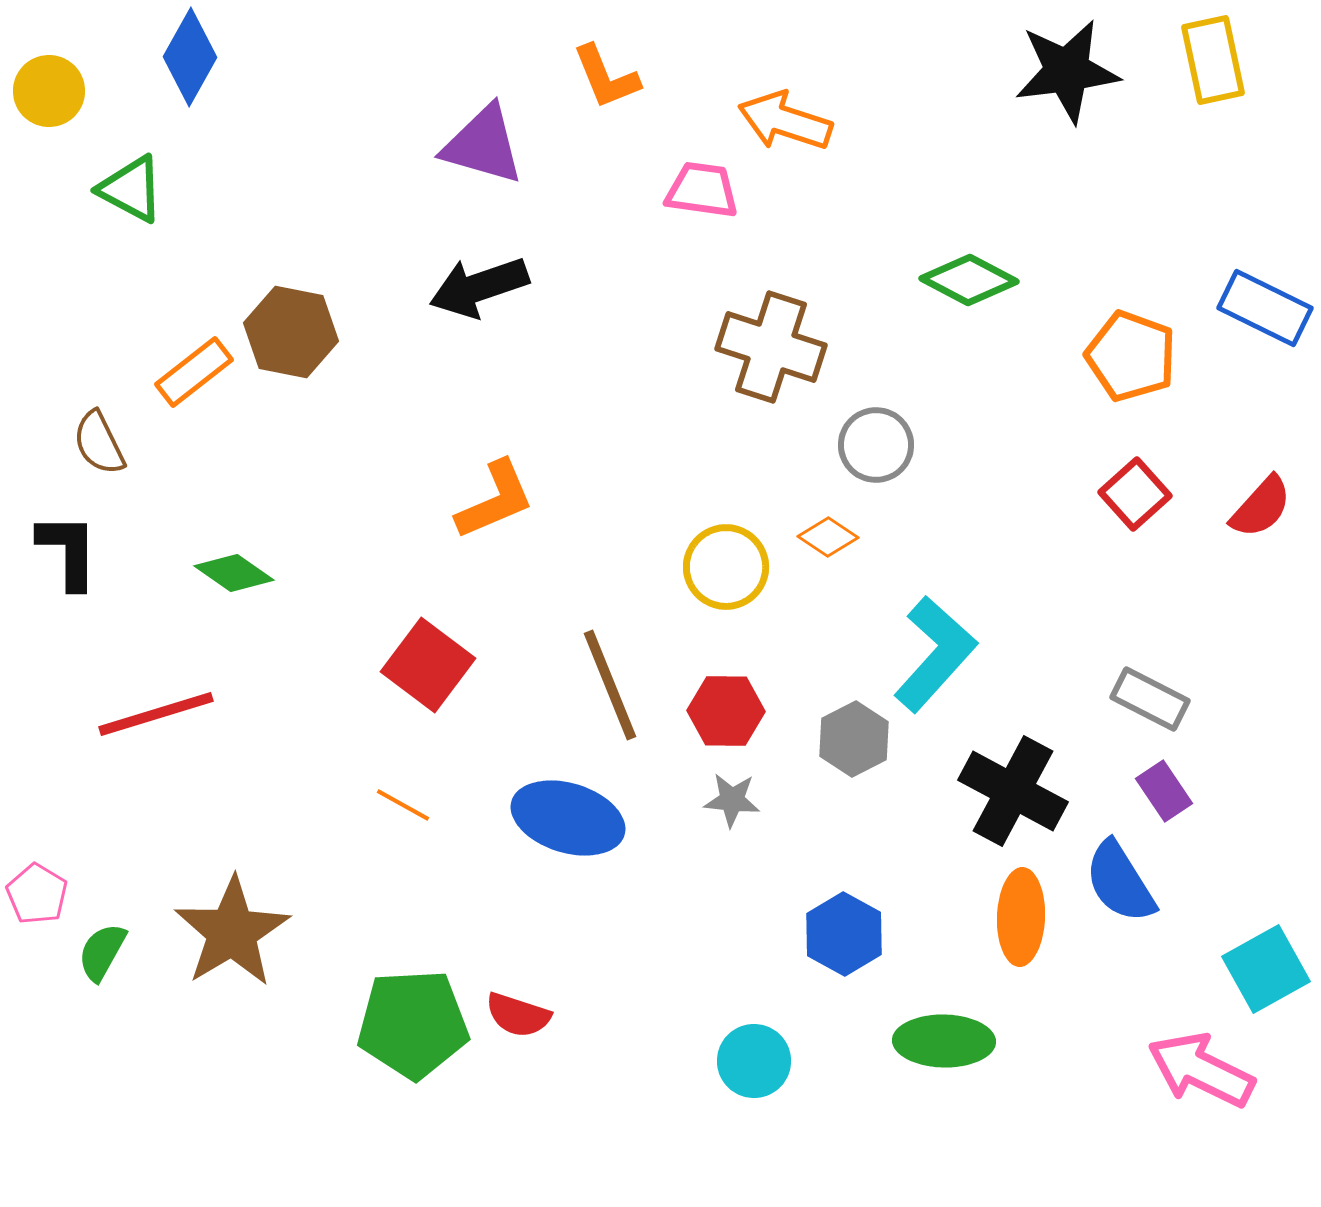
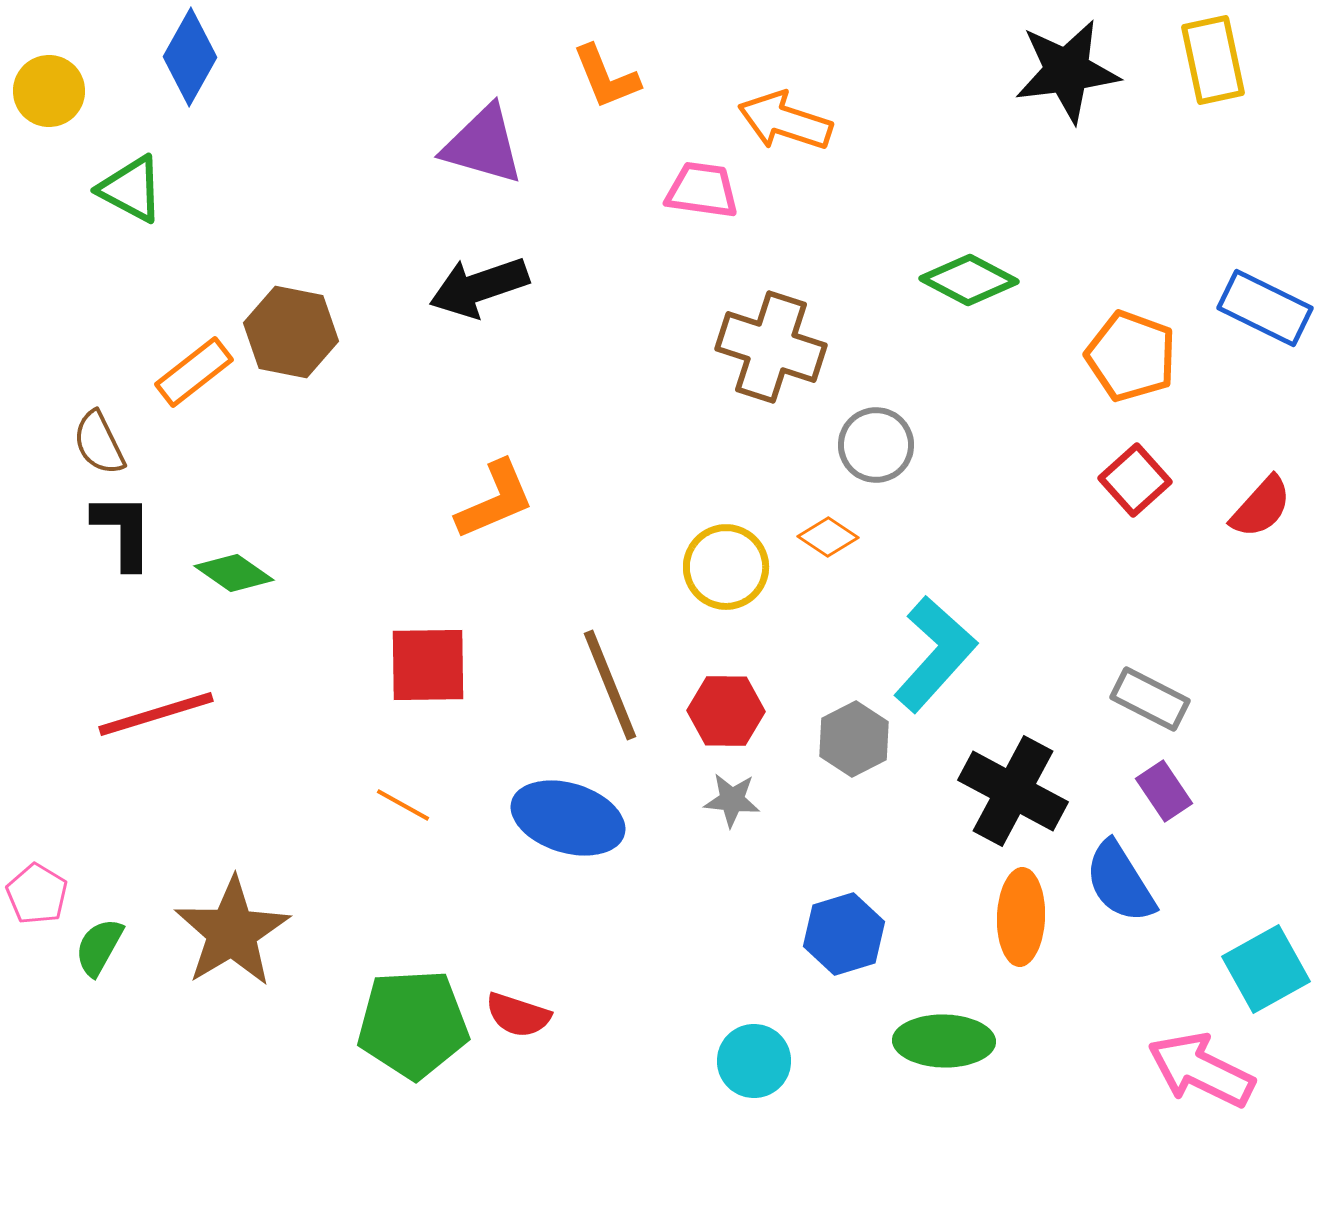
red square at (1135, 494): moved 14 px up
black L-shape at (68, 551): moved 55 px right, 20 px up
red square at (428, 665): rotated 38 degrees counterclockwise
blue hexagon at (844, 934): rotated 14 degrees clockwise
green semicircle at (102, 952): moved 3 px left, 5 px up
